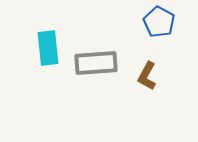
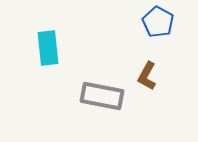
blue pentagon: moved 1 px left
gray rectangle: moved 6 px right, 33 px down; rotated 15 degrees clockwise
